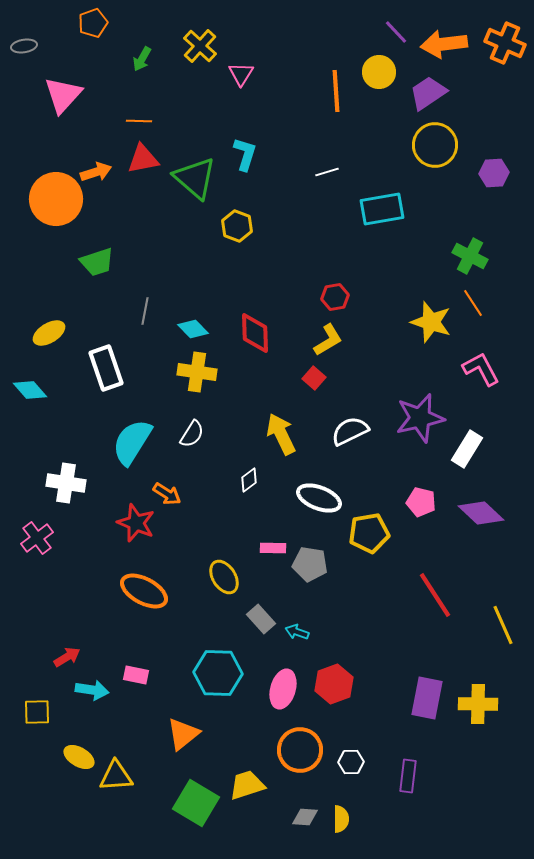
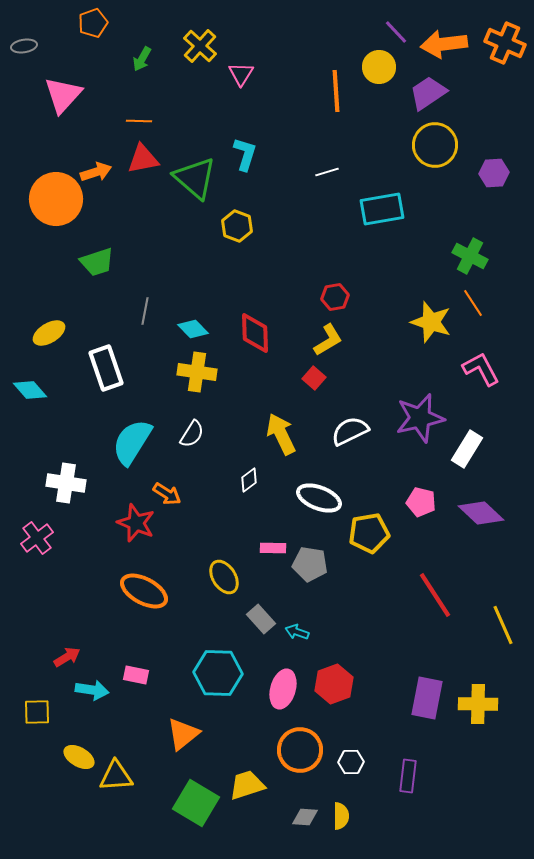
yellow circle at (379, 72): moved 5 px up
yellow semicircle at (341, 819): moved 3 px up
